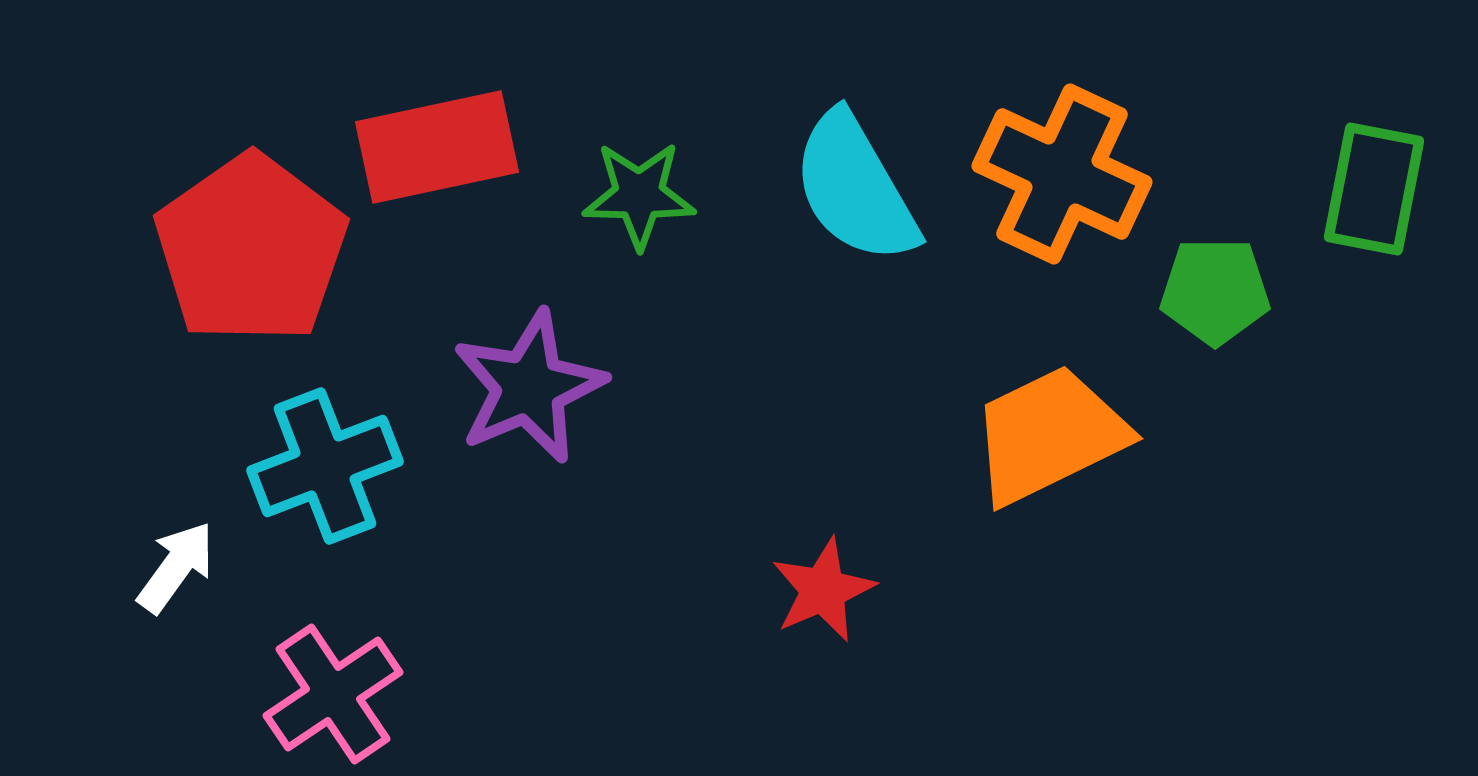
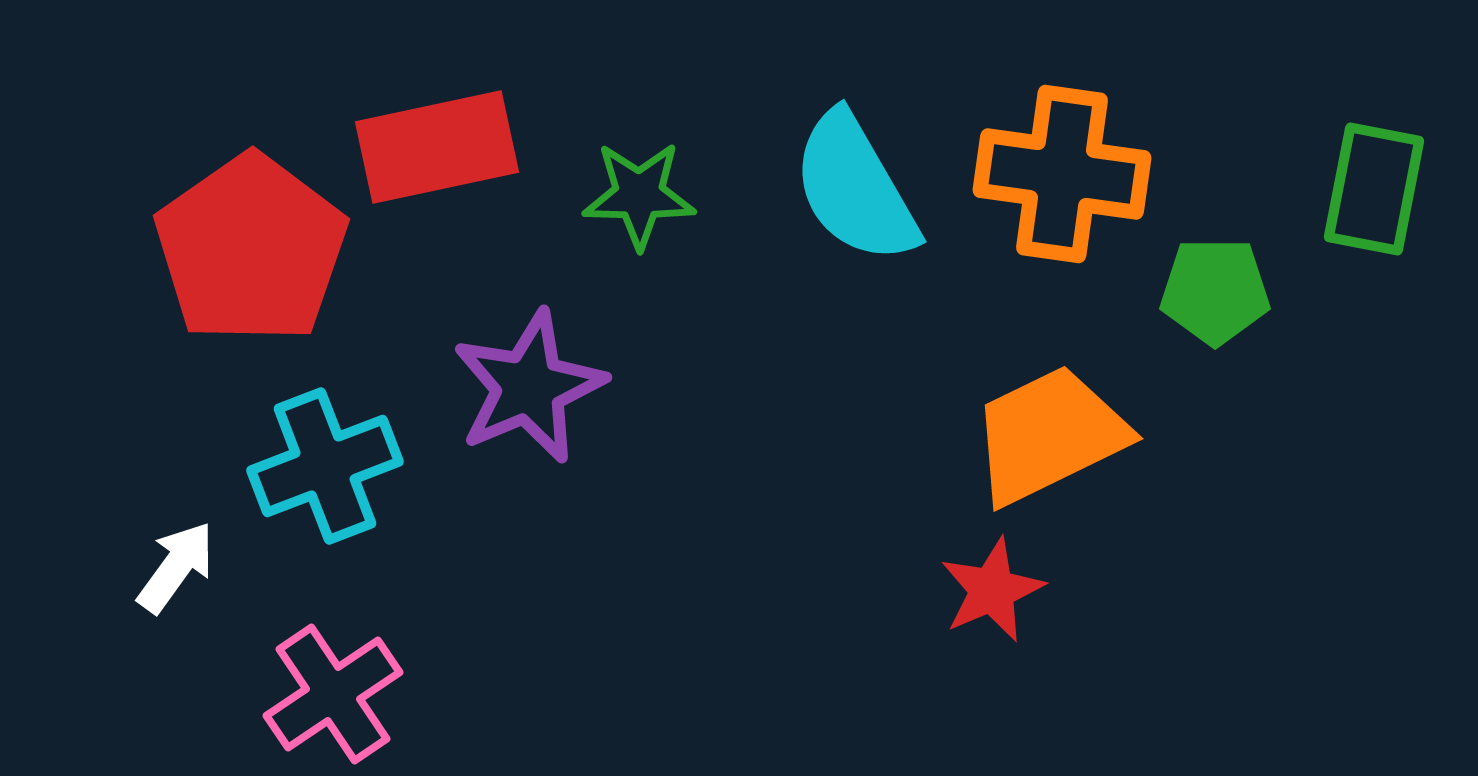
orange cross: rotated 17 degrees counterclockwise
red star: moved 169 px right
